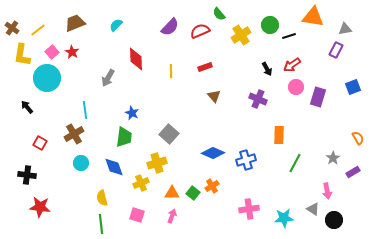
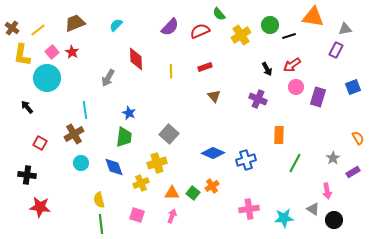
blue star at (132, 113): moved 3 px left
yellow semicircle at (102, 198): moved 3 px left, 2 px down
